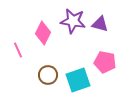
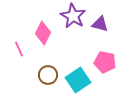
purple star: moved 5 px up; rotated 20 degrees clockwise
pink line: moved 1 px right, 1 px up
cyan square: rotated 15 degrees counterclockwise
